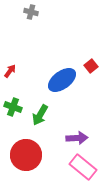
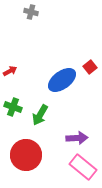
red square: moved 1 px left, 1 px down
red arrow: rotated 24 degrees clockwise
